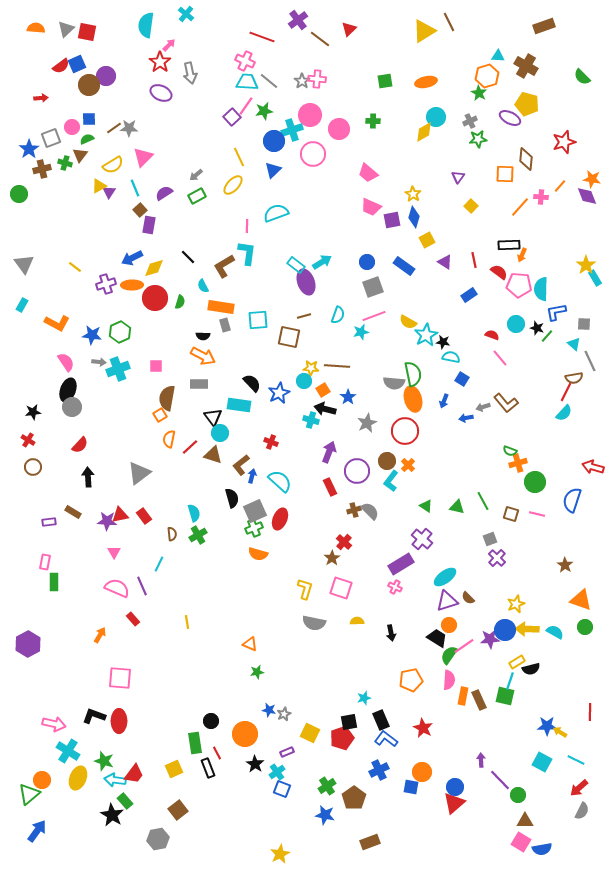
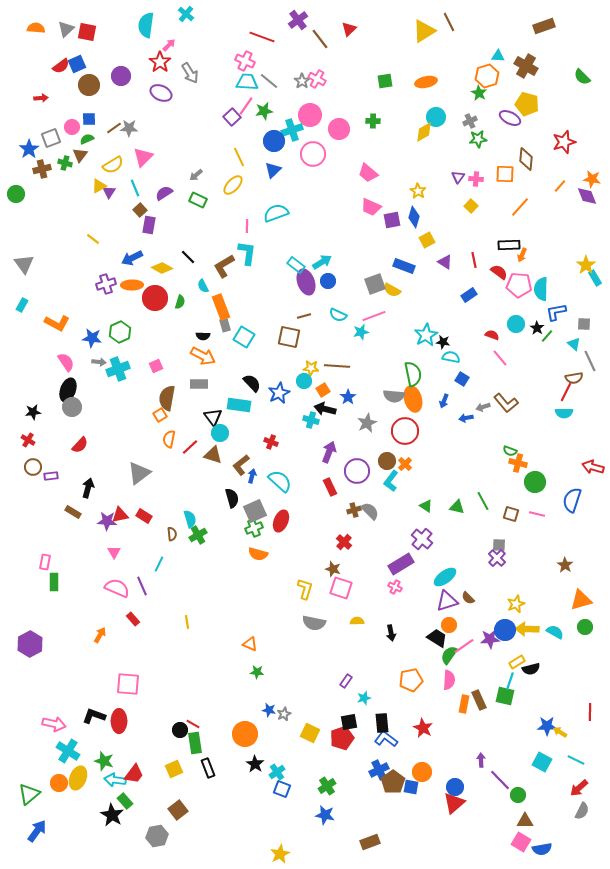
brown line at (320, 39): rotated 15 degrees clockwise
gray arrow at (190, 73): rotated 20 degrees counterclockwise
purple circle at (106, 76): moved 15 px right
pink cross at (317, 79): rotated 24 degrees clockwise
green circle at (19, 194): moved 3 px left
yellow star at (413, 194): moved 5 px right, 3 px up
green rectangle at (197, 196): moved 1 px right, 4 px down; rotated 54 degrees clockwise
pink cross at (541, 197): moved 65 px left, 18 px up
blue circle at (367, 262): moved 39 px left, 19 px down
blue rectangle at (404, 266): rotated 15 degrees counterclockwise
yellow line at (75, 267): moved 18 px right, 28 px up
yellow diamond at (154, 268): moved 8 px right; rotated 45 degrees clockwise
gray square at (373, 287): moved 2 px right, 3 px up
orange rectangle at (221, 307): rotated 60 degrees clockwise
cyan semicircle at (338, 315): rotated 96 degrees clockwise
cyan square at (258, 320): moved 14 px left, 17 px down; rotated 35 degrees clockwise
yellow semicircle at (408, 322): moved 16 px left, 32 px up
black star at (537, 328): rotated 16 degrees clockwise
blue star at (92, 335): moved 3 px down
pink square at (156, 366): rotated 24 degrees counterclockwise
gray semicircle at (394, 383): moved 13 px down
cyan semicircle at (564, 413): rotated 48 degrees clockwise
orange cross at (518, 463): rotated 30 degrees clockwise
orange cross at (408, 465): moved 3 px left, 1 px up
black arrow at (88, 477): moved 11 px down; rotated 18 degrees clockwise
cyan semicircle at (194, 513): moved 4 px left, 6 px down
red rectangle at (144, 516): rotated 21 degrees counterclockwise
red ellipse at (280, 519): moved 1 px right, 2 px down
purple rectangle at (49, 522): moved 2 px right, 46 px up
gray square at (490, 539): moved 9 px right, 6 px down; rotated 24 degrees clockwise
brown star at (332, 558): moved 1 px right, 11 px down; rotated 21 degrees counterclockwise
orange triangle at (581, 600): rotated 35 degrees counterclockwise
purple hexagon at (28, 644): moved 2 px right
green star at (257, 672): rotated 16 degrees clockwise
pink square at (120, 678): moved 8 px right, 6 px down
orange rectangle at (463, 696): moved 1 px right, 8 px down
black rectangle at (381, 720): moved 1 px right, 3 px down; rotated 18 degrees clockwise
black circle at (211, 721): moved 31 px left, 9 px down
purple rectangle at (287, 752): moved 59 px right, 71 px up; rotated 32 degrees counterclockwise
red line at (217, 753): moved 24 px left, 29 px up; rotated 32 degrees counterclockwise
orange circle at (42, 780): moved 17 px right, 3 px down
brown pentagon at (354, 798): moved 39 px right, 16 px up
gray hexagon at (158, 839): moved 1 px left, 3 px up
